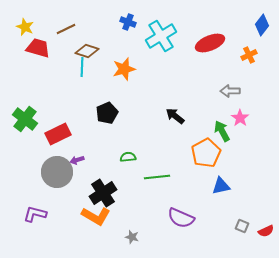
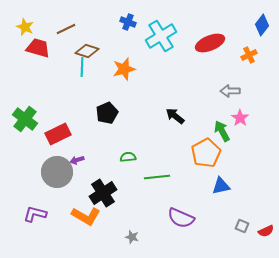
orange L-shape: moved 10 px left
